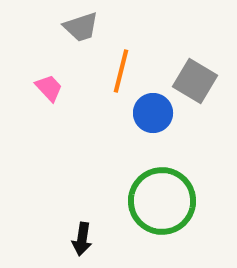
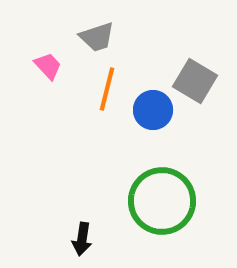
gray trapezoid: moved 16 px right, 10 px down
orange line: moved 14 px left, 18 px down
pink trapezoid: moved 1 px left, 22 px up
blue circle: moved 3 px up
